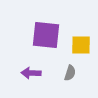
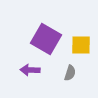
purple square: moved 4 px down; rotated 24 degrees clockwise
purple arrow: moved 1 px left, 3 px up
